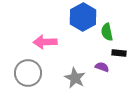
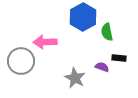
black rectangle: moved 5 px down
gray circle: moved 7 px left, 12 px up
